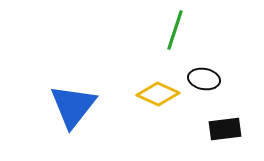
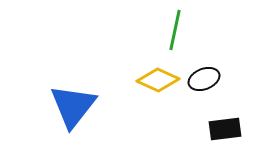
green line: rotated 6 degrees counterclockwise
black ellipse: rotated 32 degrees counterclockwise
yellow diamond: moved 14 px up
